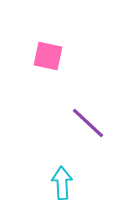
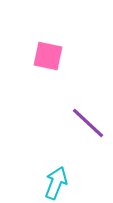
cyan arrow: moved 6 px left; rotated 24 degrees clockwise
